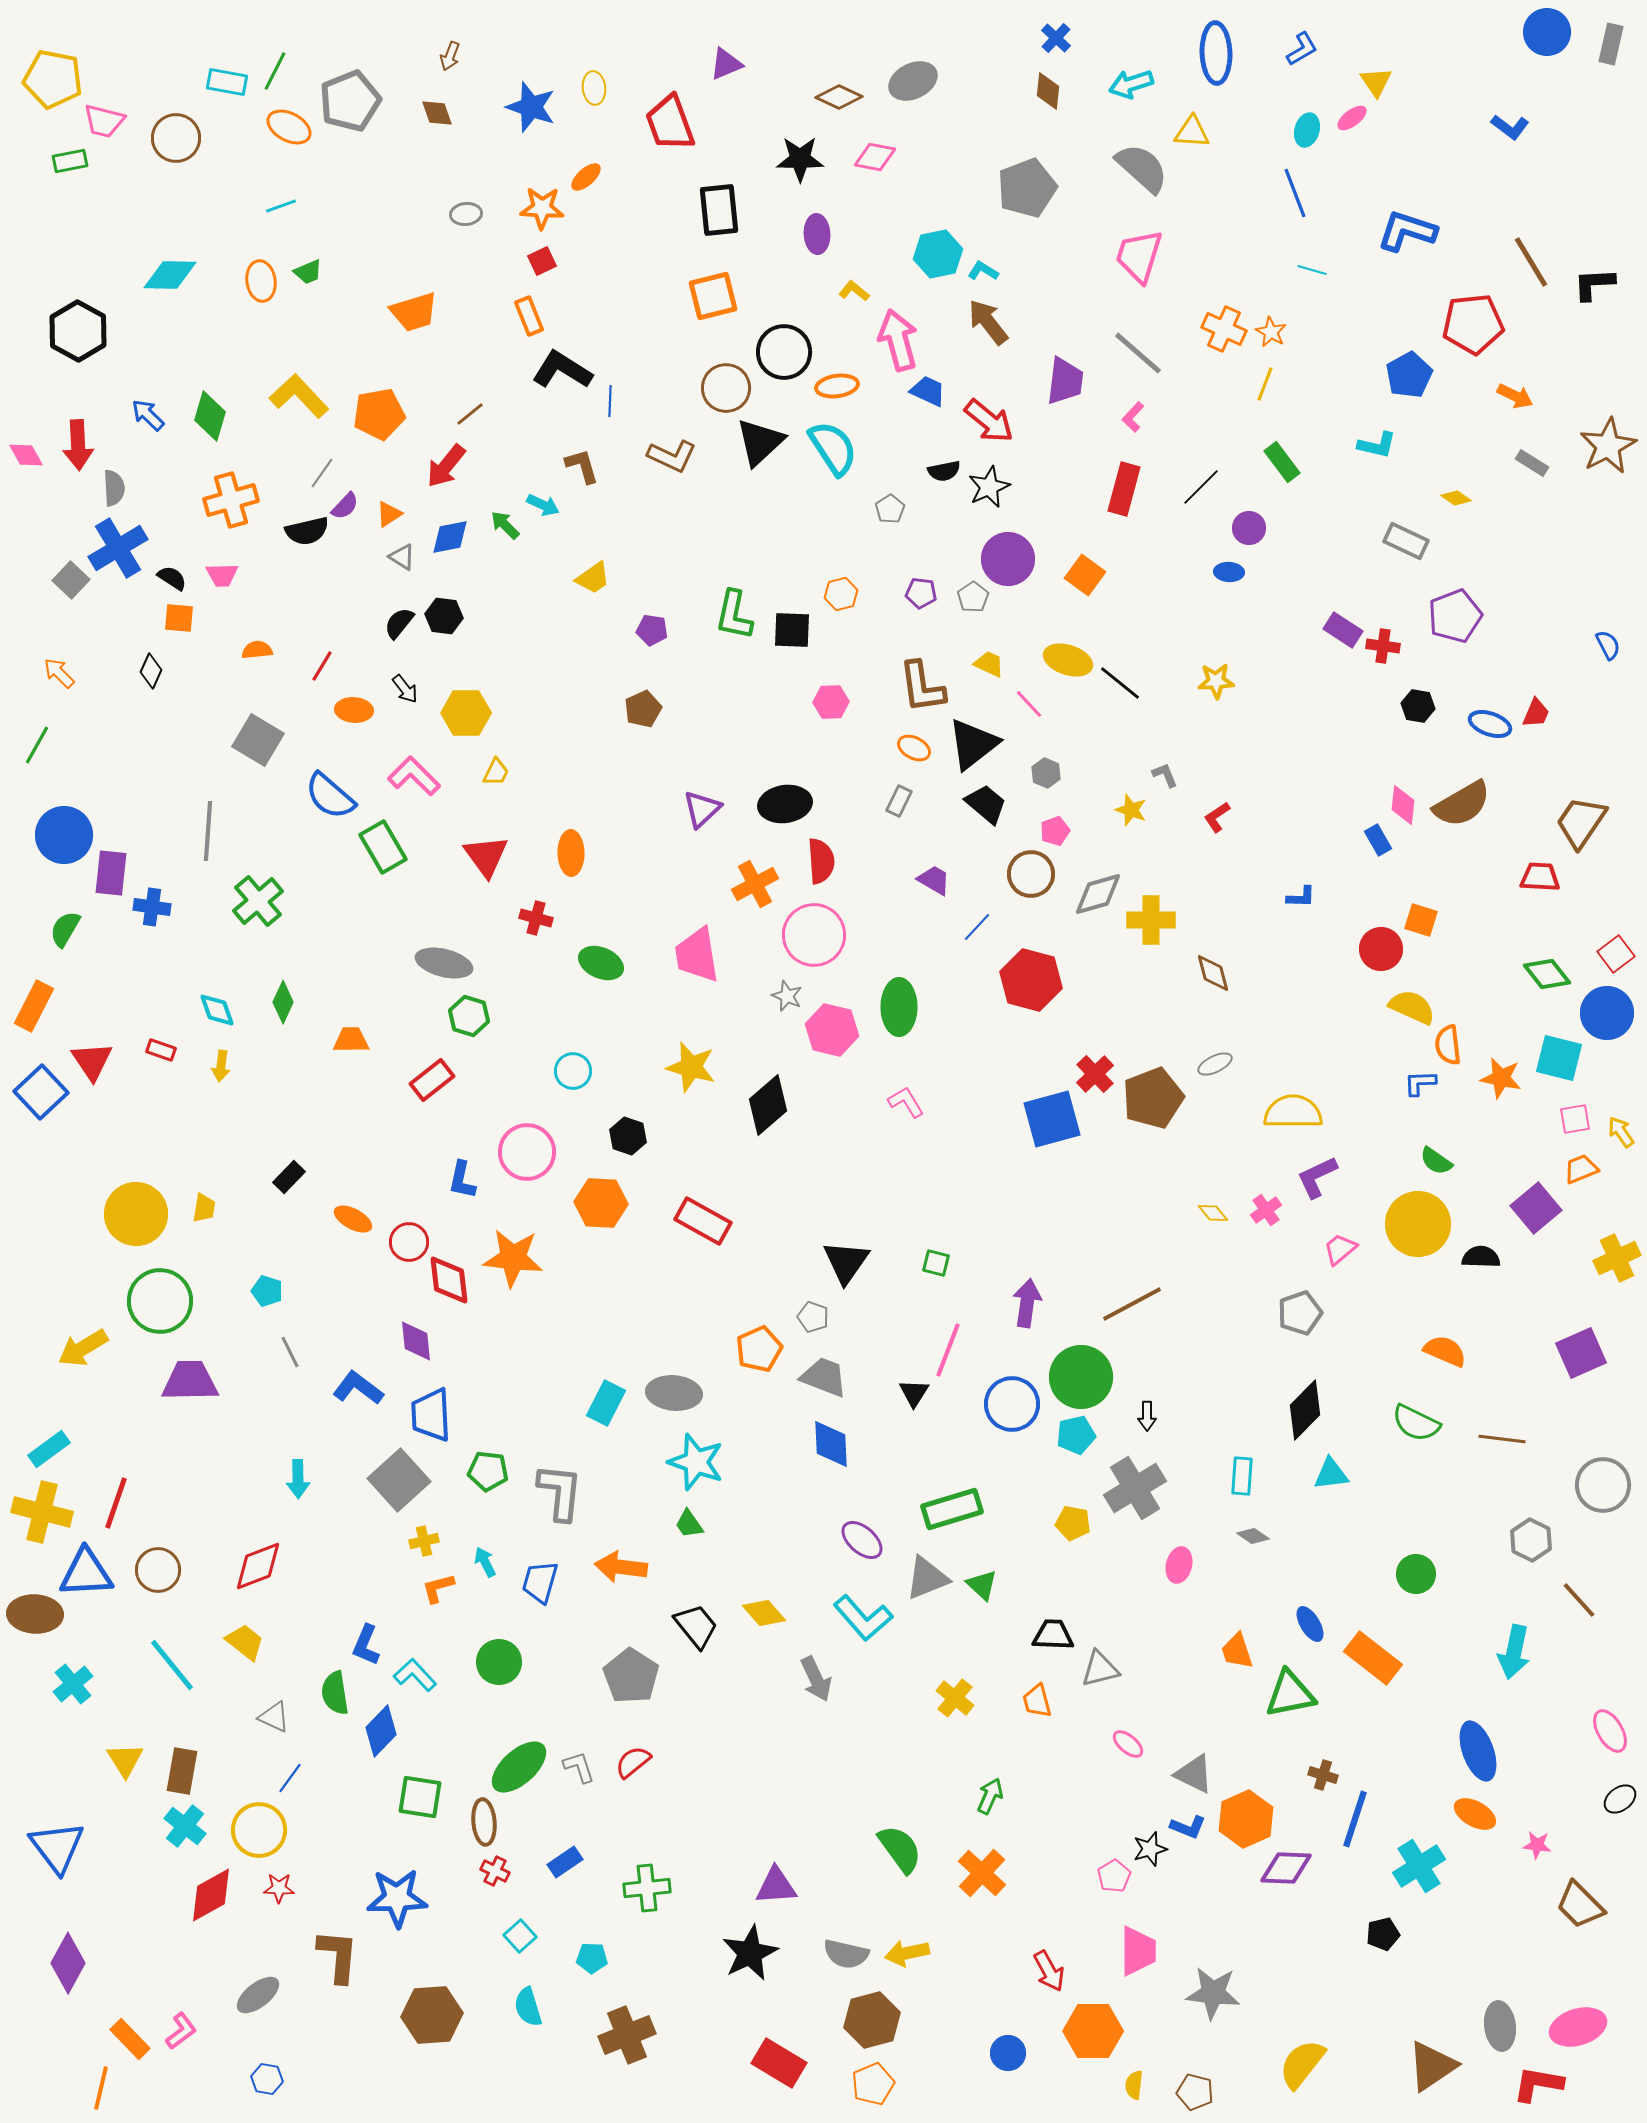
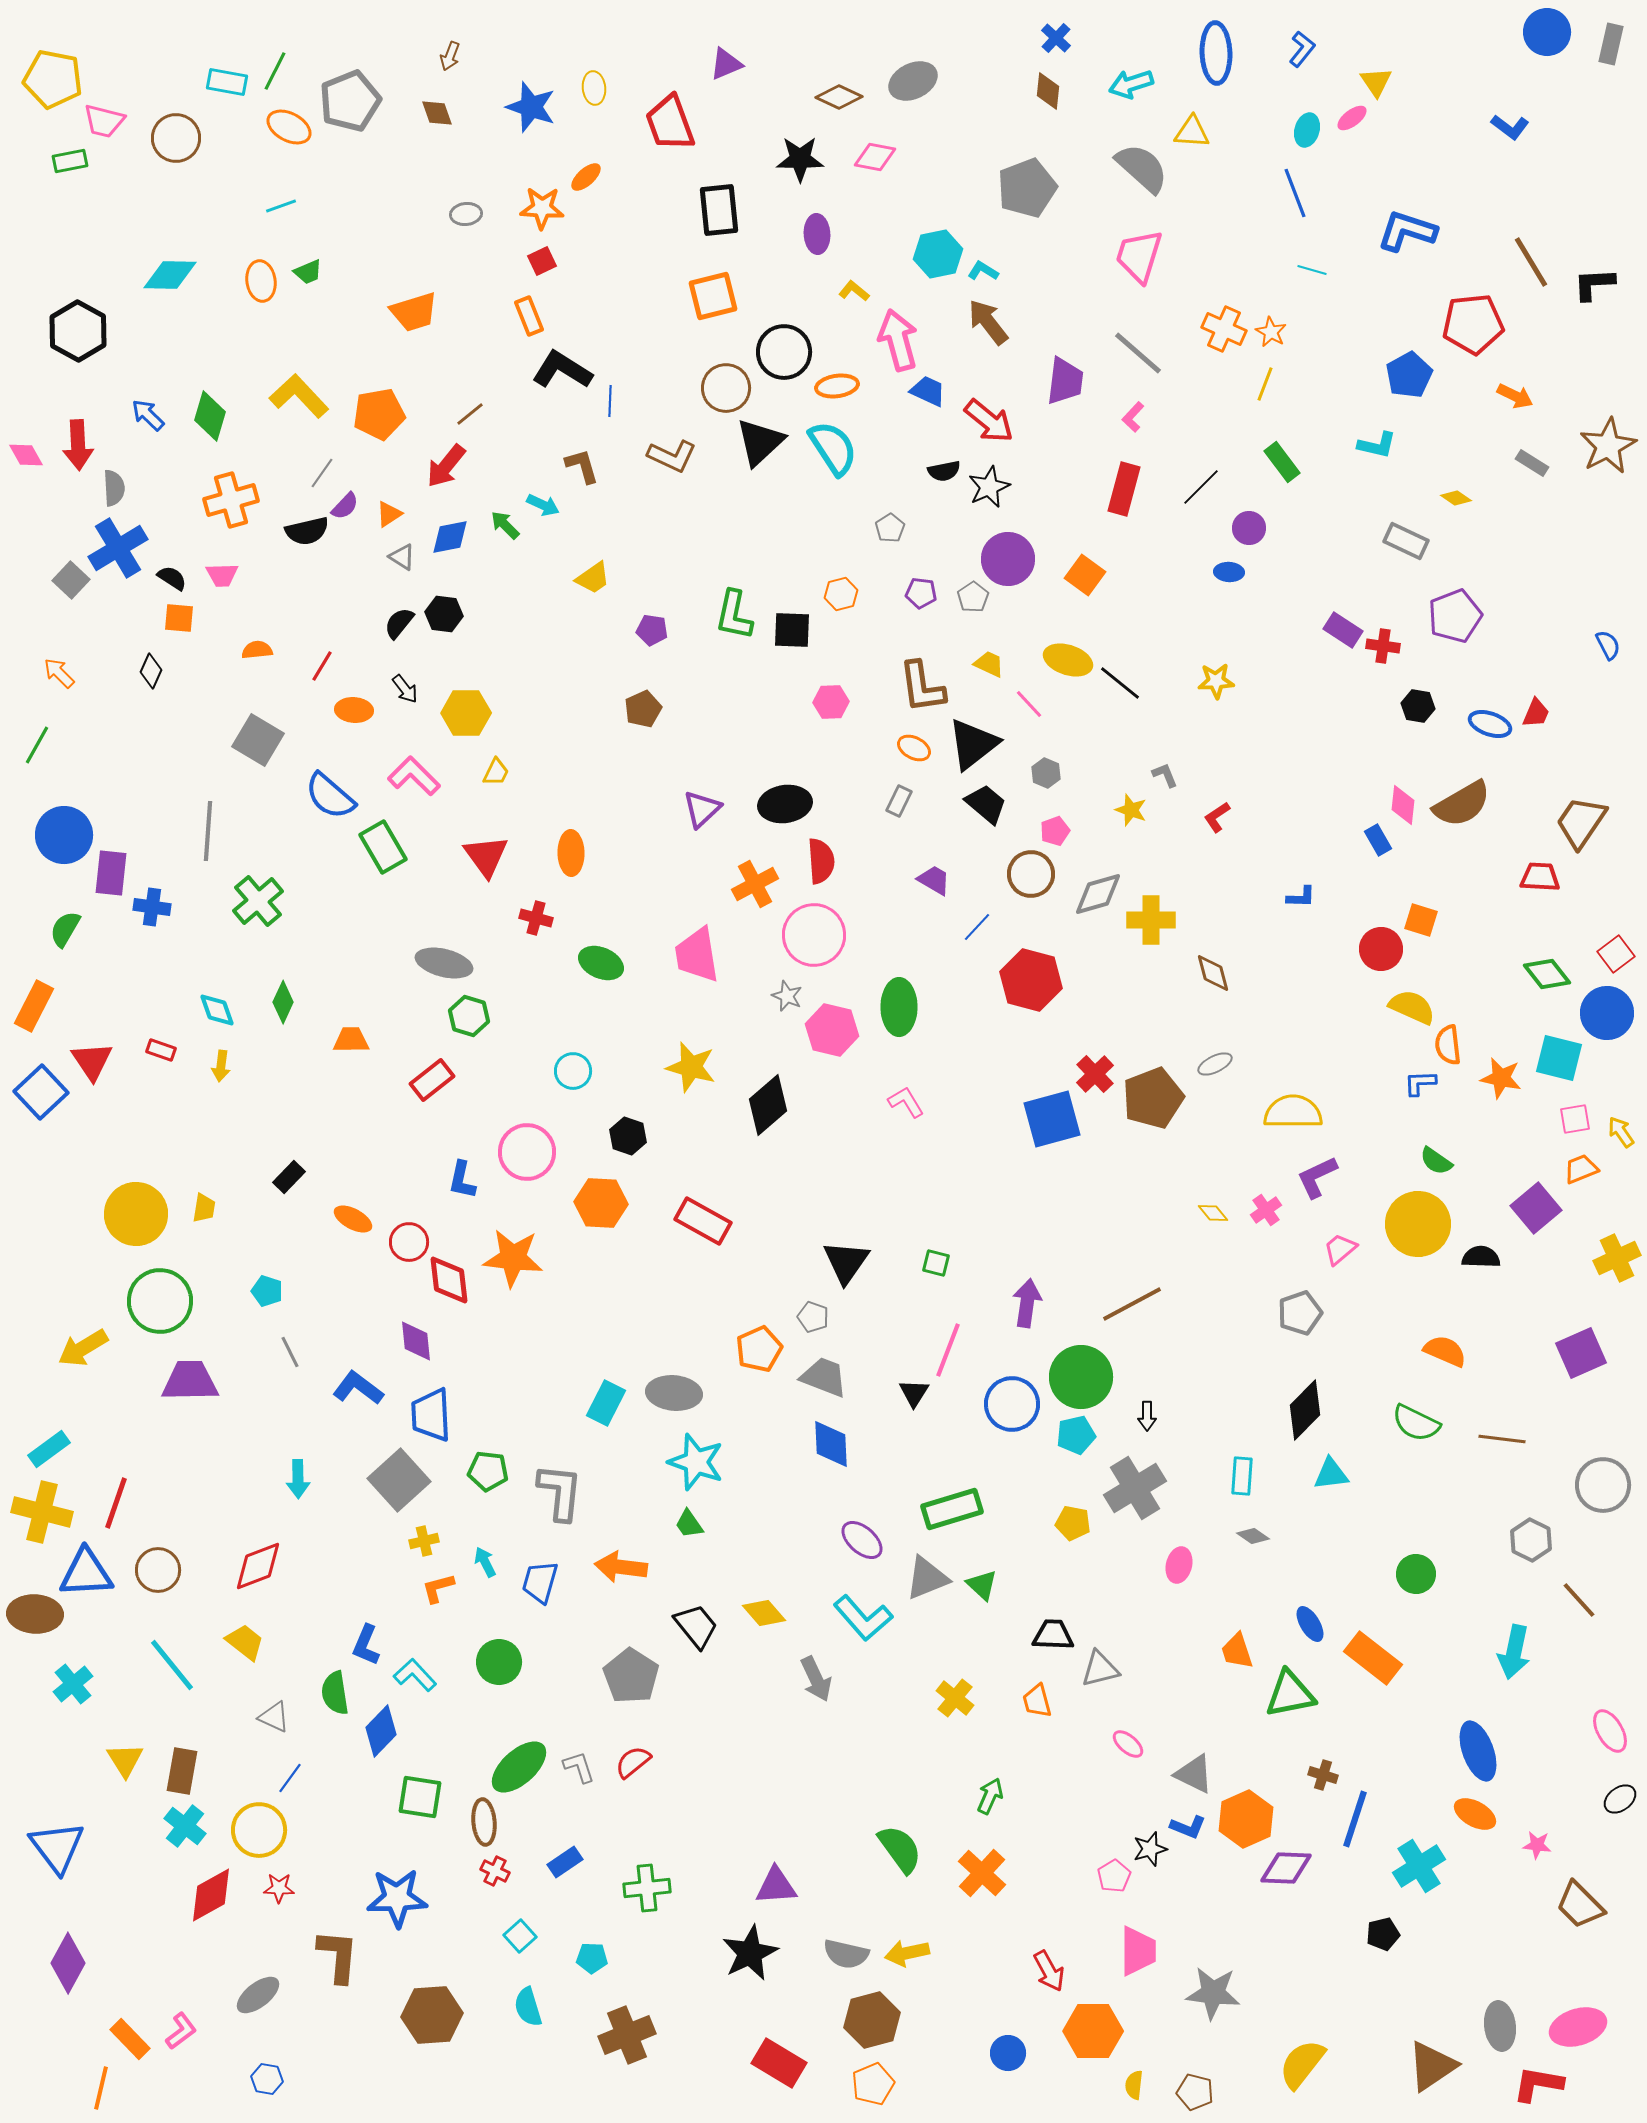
blue L-shape at (1302, 49): rotated 21 degrees counterclockwise
gray pentagon at (890, 509): moved 19 px down
black hexagon at (444, 616): moved 2 px up
